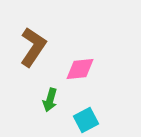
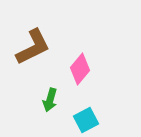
brown L-shape: rotated 30 degrees clockwise
pink diamond: rotated 44 degrees counterclockwise
